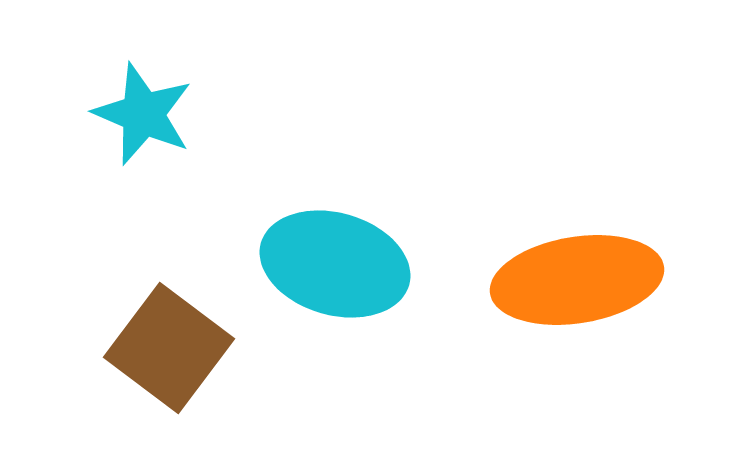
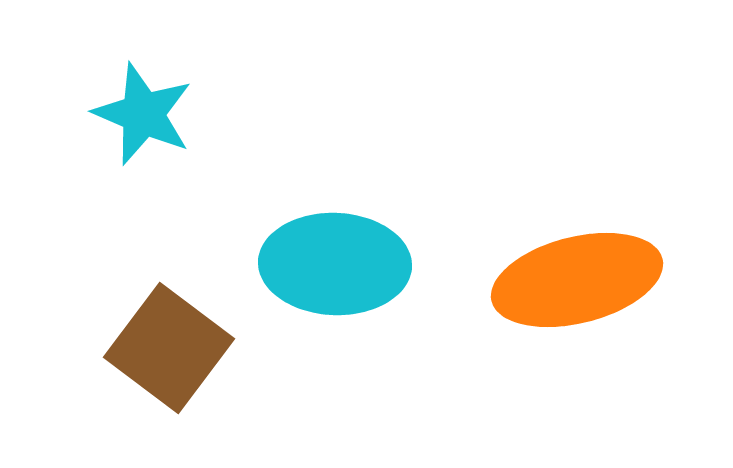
cyan ellipse: rotated 14 degrees counterclockwise
orange ellipse: rotated 5 degrees counterclockwise
